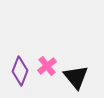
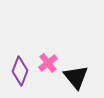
pink cross: moved 1 px right, 3 px up
